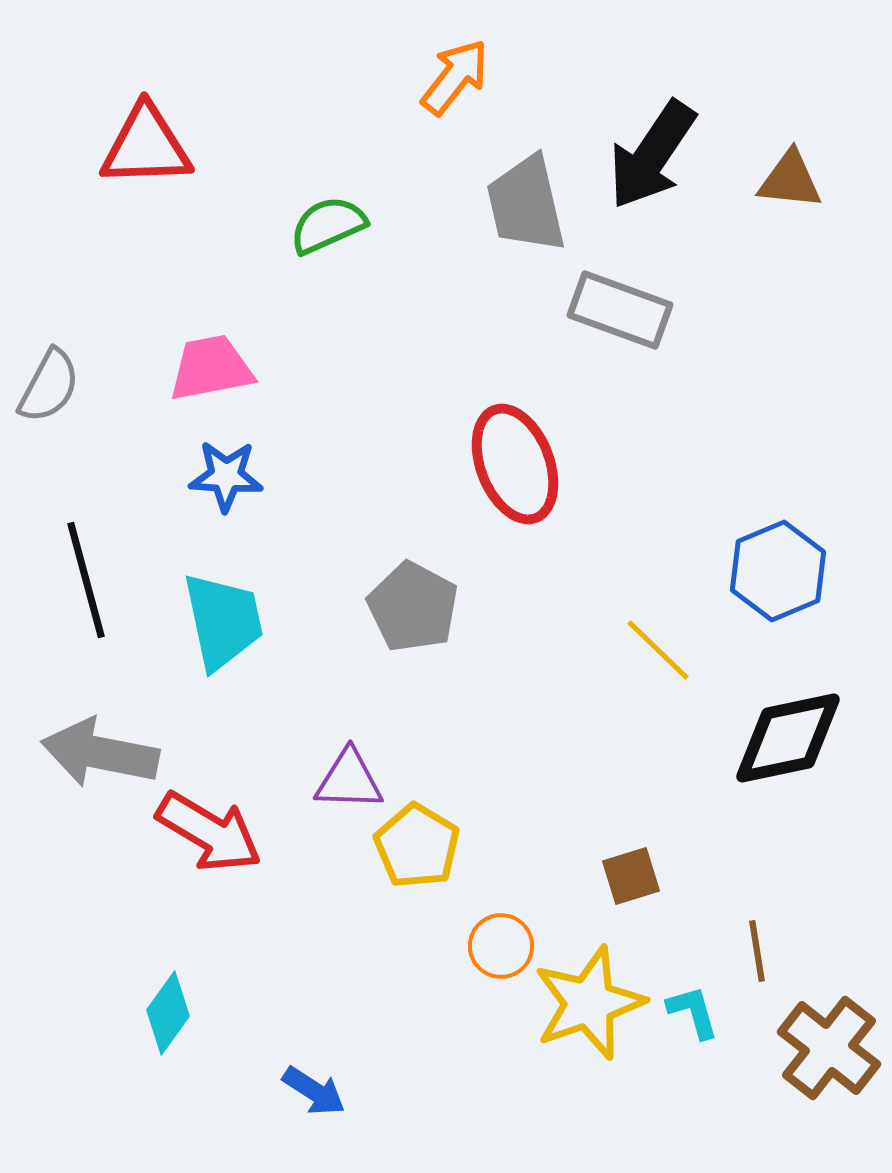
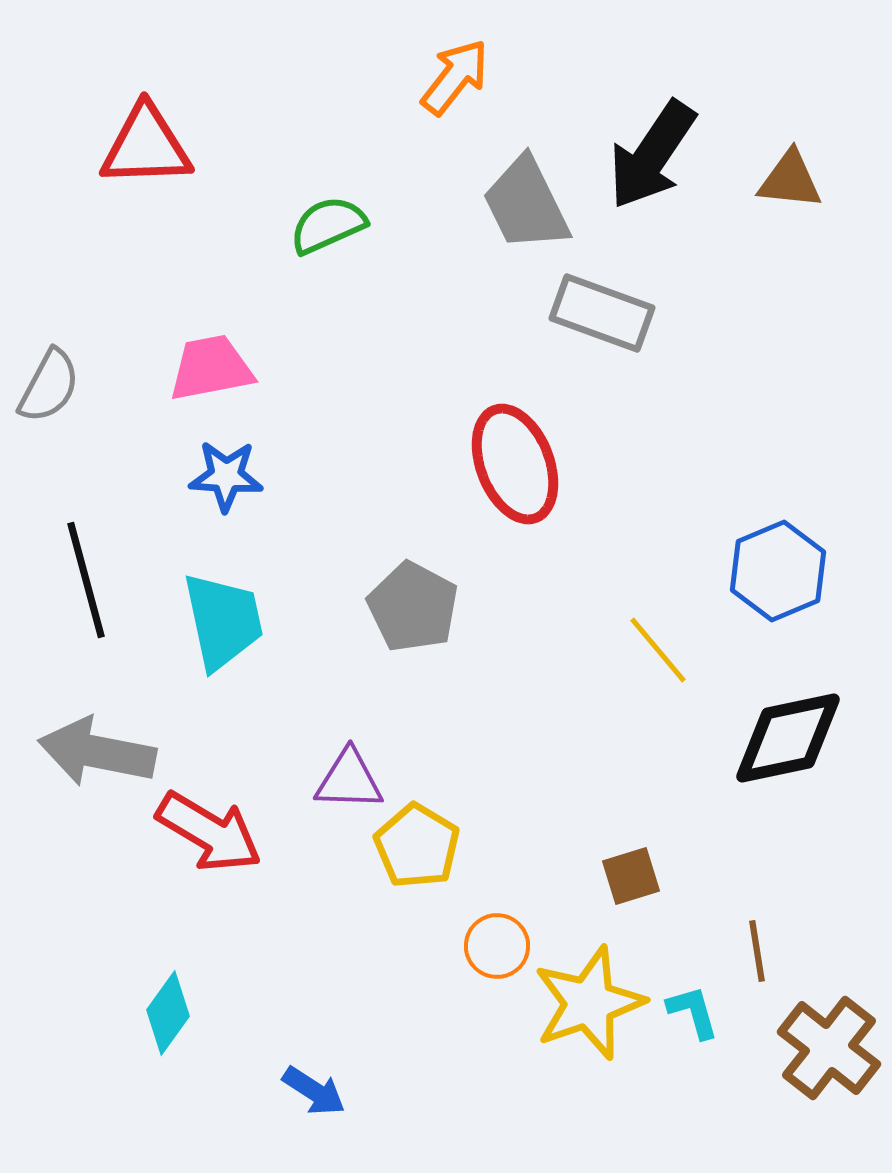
gray trapezoid: rotated 13 degrees counterclockwise
gray rectangle: moved 18 px left, 3 px down
yellow line: rotated 6 degrees clockwise
gray arrow: moved 3 px left, 1 px up
orange circle: moved 4 px left
